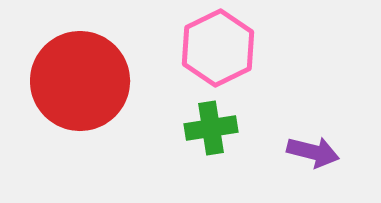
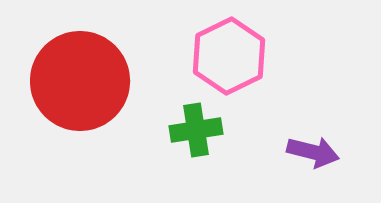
pink hexagon: moved 11 px right, 8 px down
green cross: moved 15 px left, 2 px down
